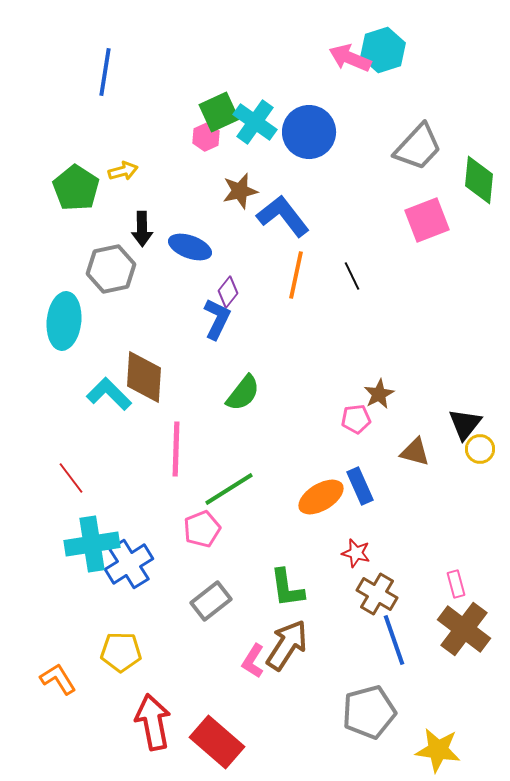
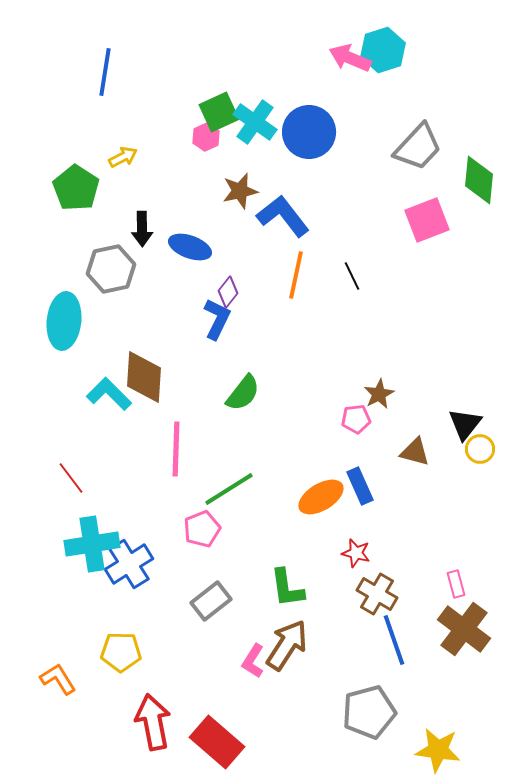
yellow arrow at (123, 171): moved 14 px up; rotated 12 degrees counterclockwise
